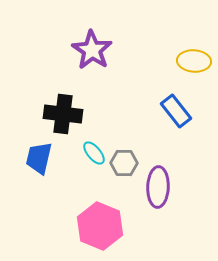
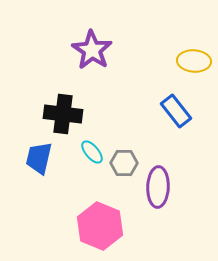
cyan ellipse: moved 2 px left, 1 px up
